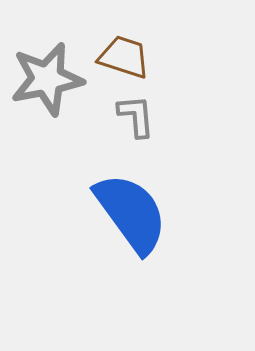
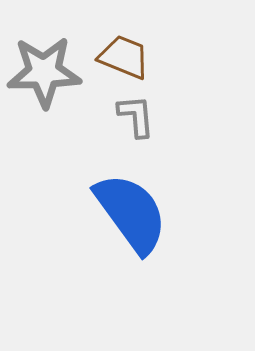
brown trapezoid: rotated 4 degrees clockwise
gray star: moved 3 px left, 7 px up; rotated 10 degrees clockwise
